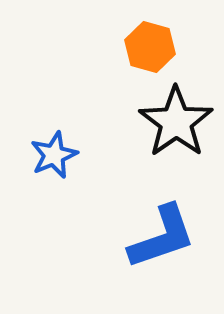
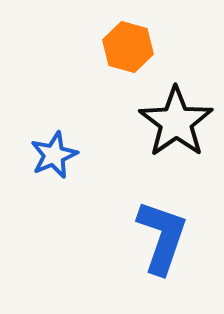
orange hexagon: moved 22 px left
blue L-shape: rotated 52 degrees counterclockwise
